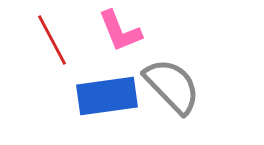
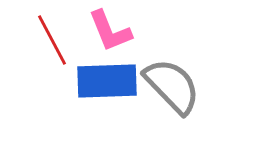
pink L-shape: moved 10 px left
blue rectangle: moved 15 px up; rotated 6 degrees clockwise
